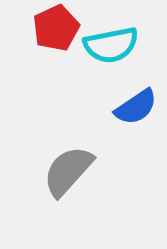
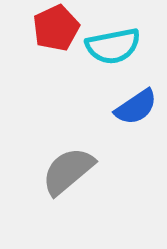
cyan semicircle: moved 2 px right, 1 px down
gray semicircle: rotated 8 degrees clockwise
